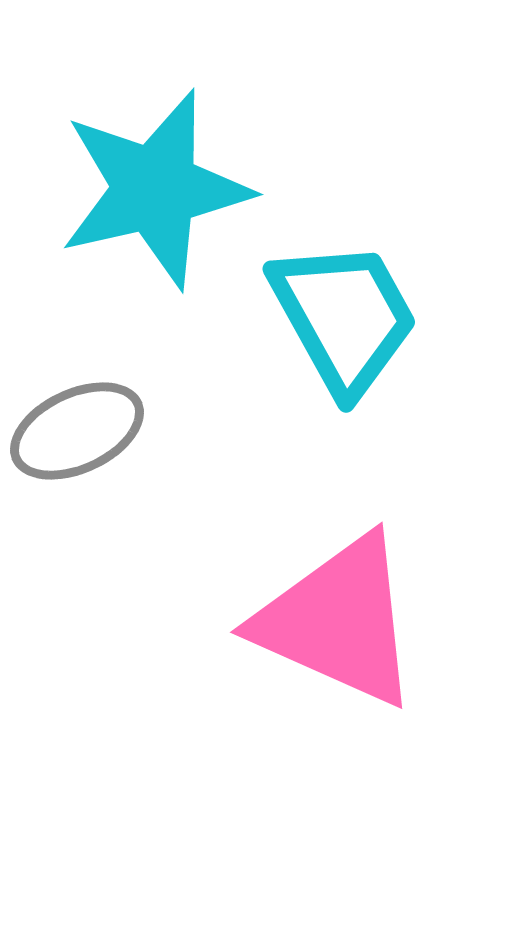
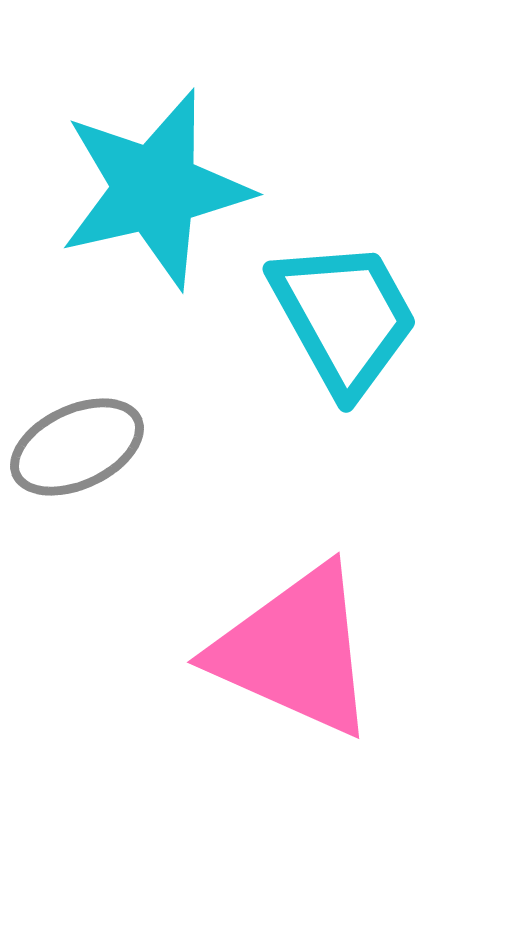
gray ellipse: moved 16 px down
pink triangle: moved 43 px left, 30 px down
